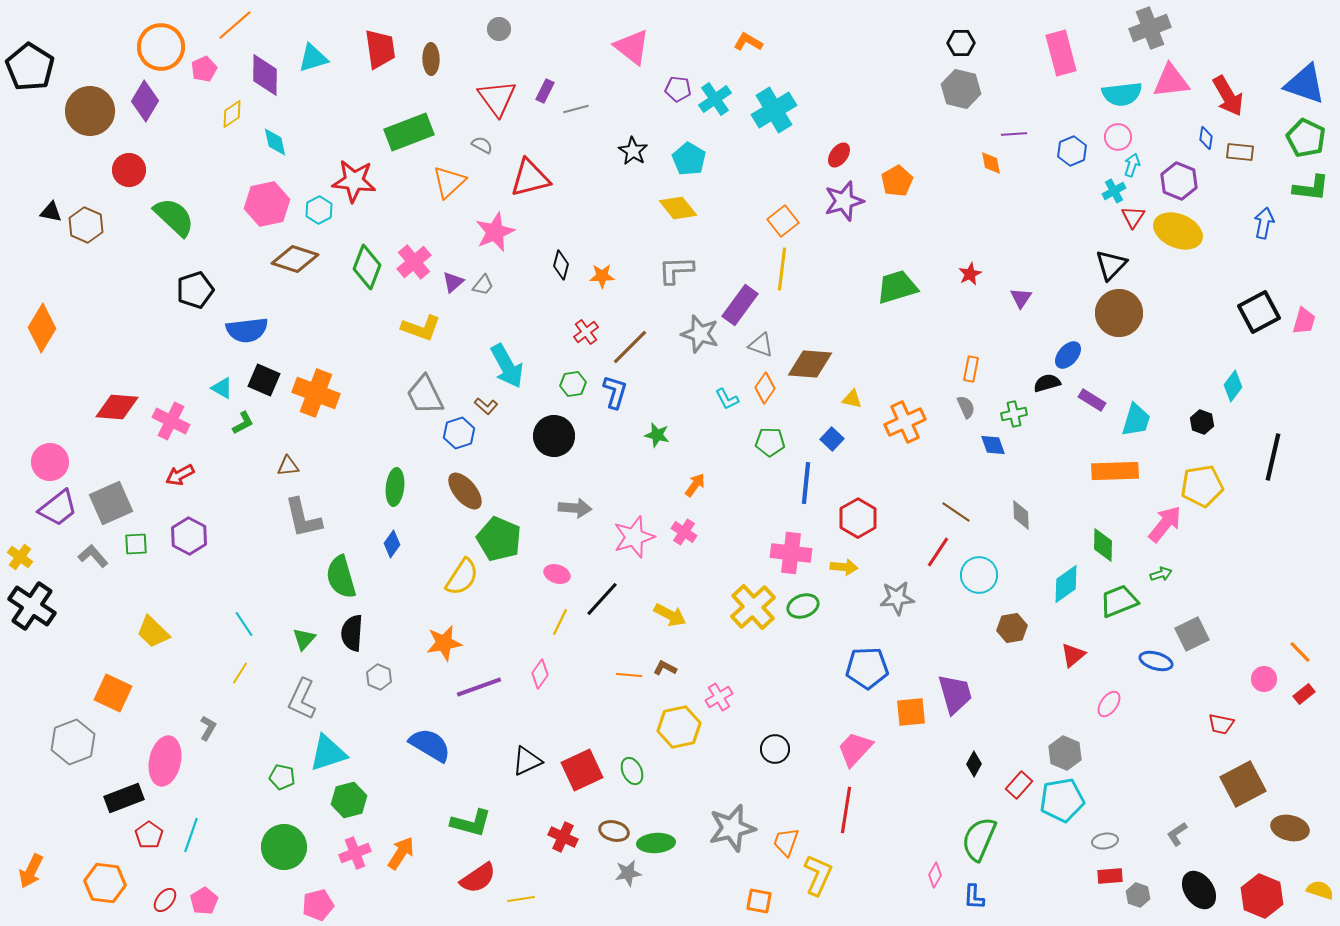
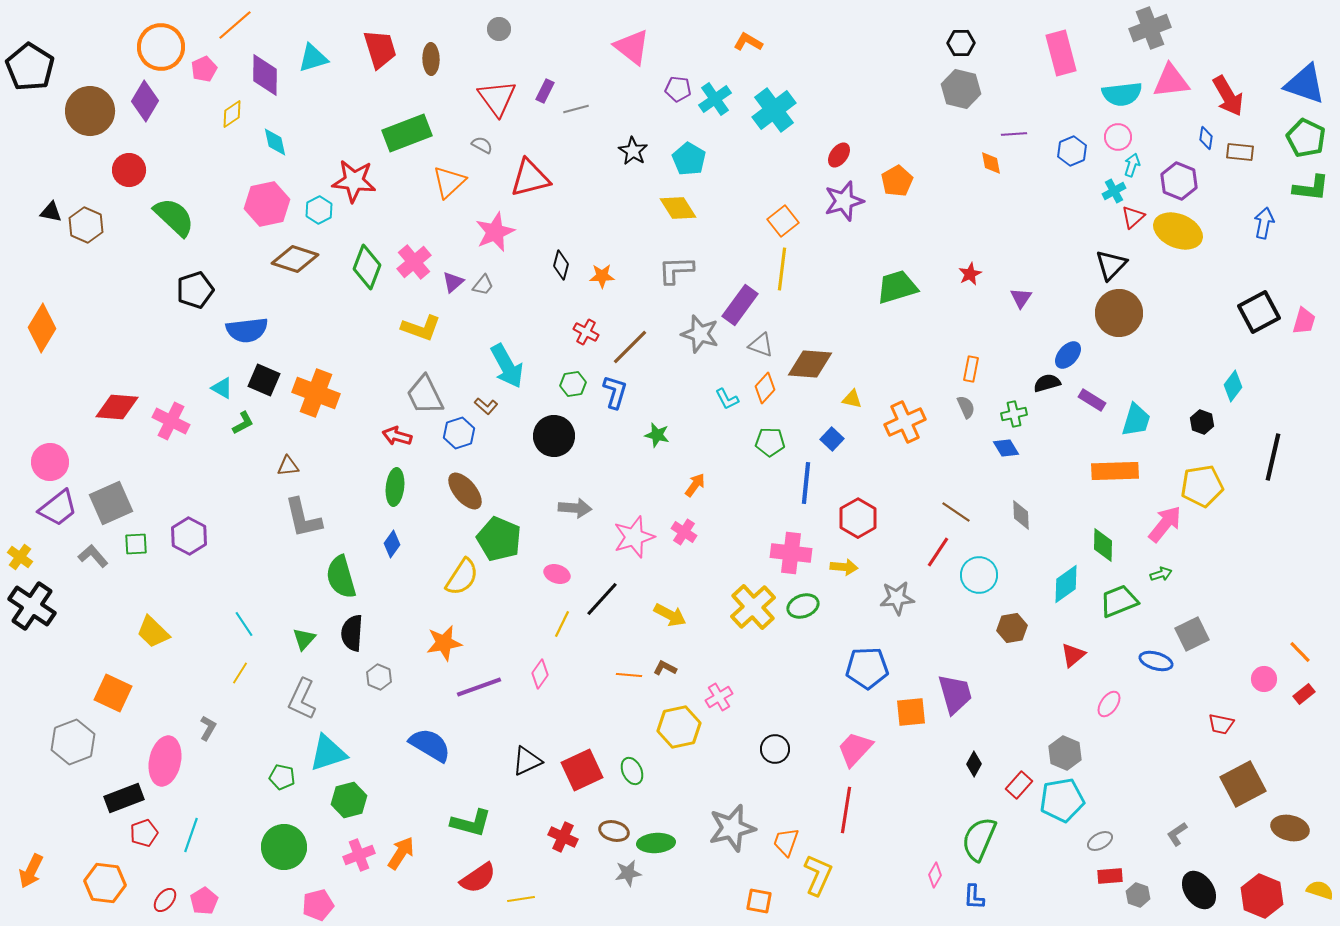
red trapezoid at (380, 49): rotated 9 degrees counterclockwise
cyan cross at (774, 110): rotated 6 degrees counterclockwise
green rectangle at (409, 132): moved 2 px left, 1 px down
yellow diamond at (678, 208): rotated 6 degrees clockwise
red triangle at (1133, 217): rotated 15 degrees clockwise
red cross at (586, 332): rotated 25 degrees counterclockwise
orange diamond at (765, 388): rotated 8 degrees clockwise
blue diamond at (993, 445): moved 13 px right, 3 px down; rotated 12 degrees counterclockwise
red arrow at (180, 475): moved 217 px right, 39 px up; rotated 44 degrees clockwise
yellow line at (560, 622): moved 2 px right, 2 px down
red pentagon at (149, 835): moved 5 px left, 2 px up; rotated 16 degrees clockwise
gray ellipse at (1105, 841): moved 5 px left; rotated 20 degrees counterclockwise
pink cross at (355, 853): moved 4 px right, 2 px down
